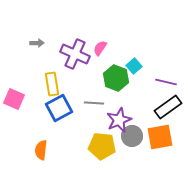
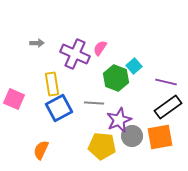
orange semicircle: rotated 18 degrees clockwise
